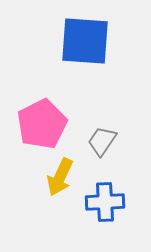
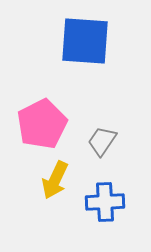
yellow arrow: moved 5 px left, 3 px down
